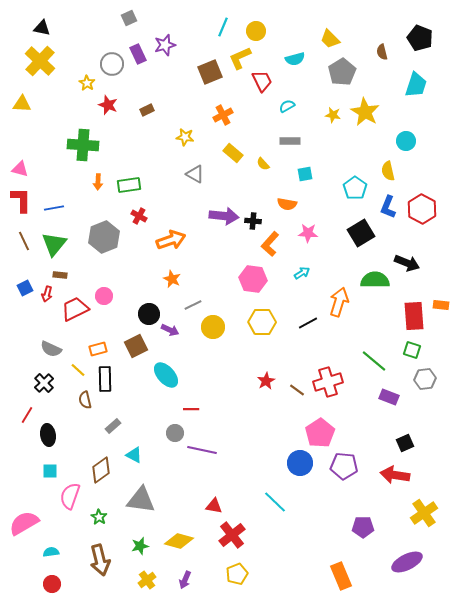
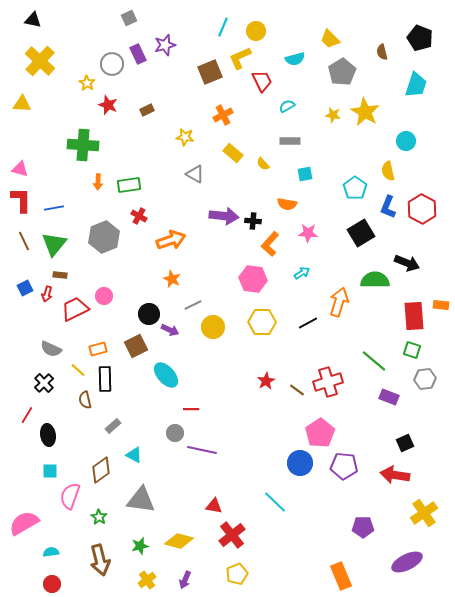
black triangle at (42, 28): moved 9 px left, 8 px up
